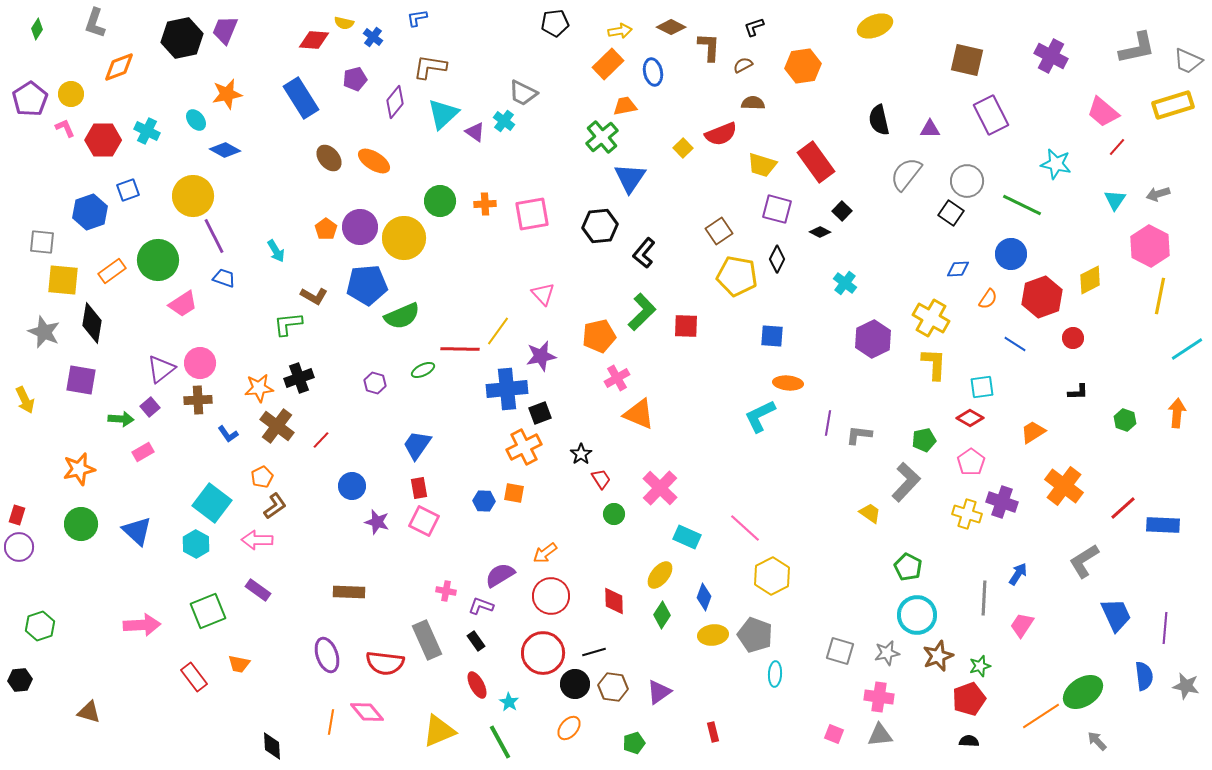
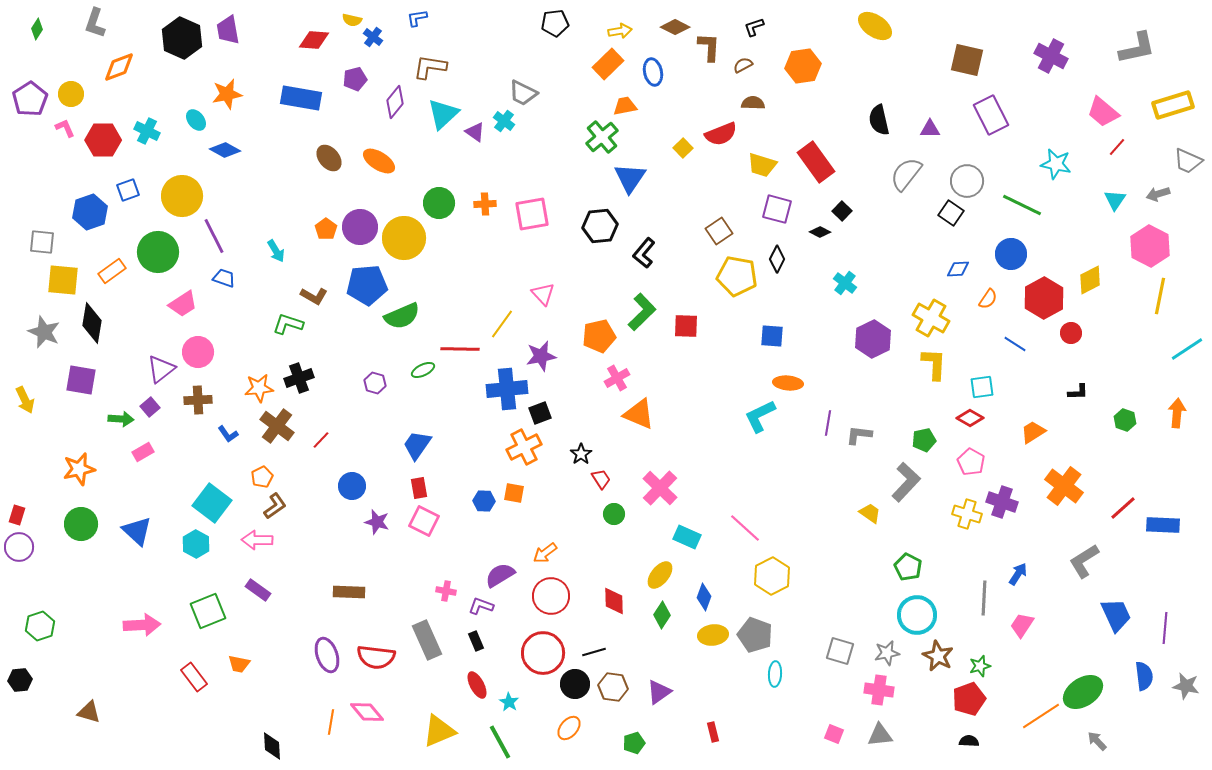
yellow semicircle at (344, 23): moved 8 px right, 3 px up
yellow ellipse at (875, 26): rotated 56 degrees clockwise
brown diamond at (671, 27): moved 4 px right
purple trapezoid at (225, 30): moved 3 px right; rotated 32 degrees counterclockwise
black hexagon at (182, 38): rotated 24 degrees counterclockwise
gray trapezoid at (1188, 61): moved 100 px down
blue rectangle at (301, 98): rotated 48 degrees counterclockwise
orange ellipse at (374, 161): moved 5 px right
yellow circle at (193, 196): moved 11 px left
green circle at (440, 201): moved 1 px left, 2 px down
green circle at (158, 260): moved 8 px up
red hexagon at (1042, 297): moved 2 px right, 1 px down; rotated 9 degrees counterclockwise
green L-shape at (288, 324): rotated 24 degrees clockwise
yellow line at (498, 331): moved 4 px right, 7 px up
red circle at (1073, 338): moved 2 px left, 5 px up
pink circle at (200, 363): moved 2 px left, 11 px up
pink pentagon at (971, 462): rotated 8 degrees counterclockwise
black rectangle at (476, 641): rotated 12 degrees clockwise
brown star at (938, 656): rotated 24 degrees counterclockwise
red semicircle at (385, 663): moved 9 px left, 6 px up
pink cross at (879, 697): moved 7 px up
